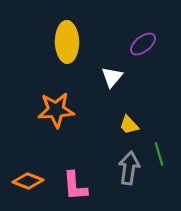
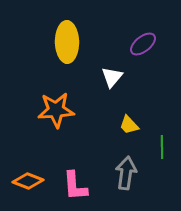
green line: moved 3 px right, 7 px up; rotated 15 degrees clockwise
gray arrow: moved 3 px left, 5 px down
